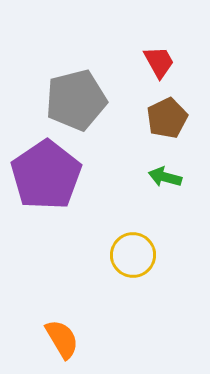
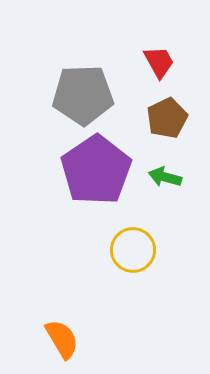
gray pentagon: moved 7 px right, 5 px up; rotated 12 degrees clockwise
purple pentagon: moved 50 px right, 5 px up
yellow circle: moved 5 px up
